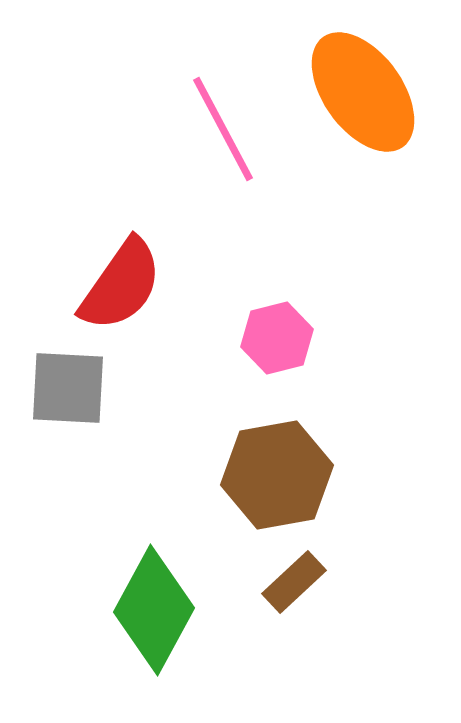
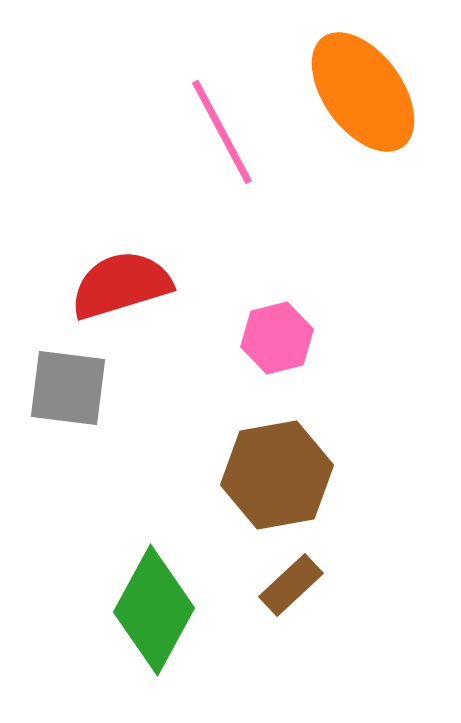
pink line: moved 1 px left, 3 px down
red semicircle: rotated 142 degrees counterclockwise
gray square: rotated 4 degrees clockwise
brown rectangle: moved 3 px left, 3 px down
